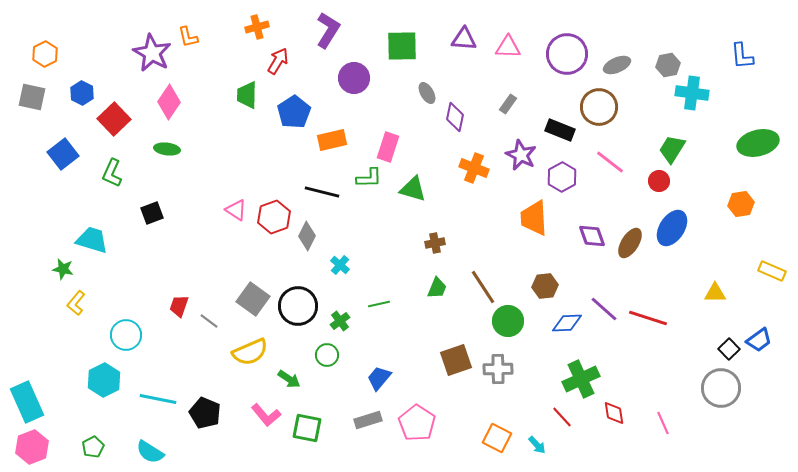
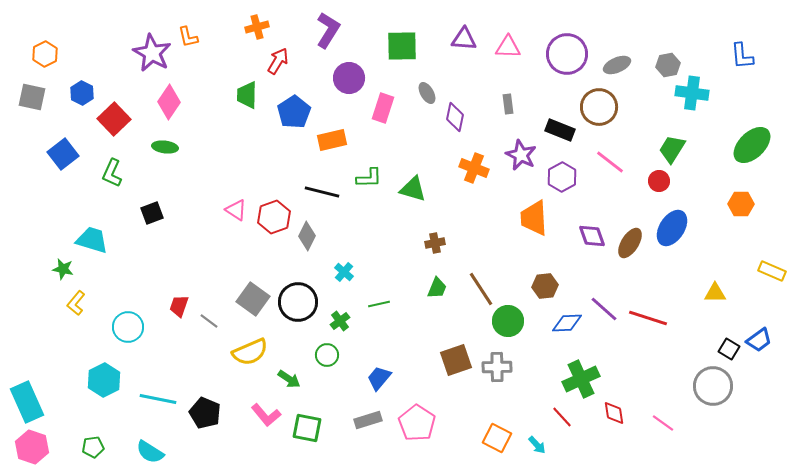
purple circle at (354, 78): moved 5 px left
gray rectangle at (508, 104): rotated 42 degrees counterclockwise
green ellipse at (758, 143): moved 6 px left, 2 px down; rotated 30 degrees counterclockwise
pink rectangle at (388, 147): moved 5 px left, 39 px up
green ellipse at (167, 149): moved 2 px left, 2 px up
orange hexagon at (741, 204): rotated 10 degrees clockwise
cyan cross at (340, 265): moved 4 px right, 7 px down
brown line at (483, 287): moved 2 px left, 2 px down
black circle at (298, 306): moved 4 px up
cyan circle at (126, 335): moved 2 px right, 8 px up
black square at (729, 349): rotated 15 degrees counterclockwise
gray cross at (498, 369): moved 1 px left, 2 px up
gray circle at (721, 388): moved 8 px left, 2 px up
pink line at (663, 423): rotated 30 degrees counterclockwise
pink hexagon at (32, 447): rotated 20 degrees counterclockwise
green pentagon at (93, 447): rotated 20 degrees clockwise
